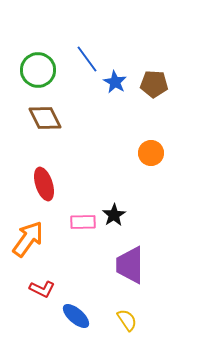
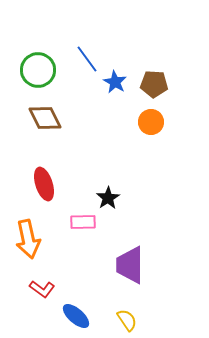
orange circle: moved 31 px up
black star: moved 6 px left, 17 px up
orange arrow: rotated 132 degrees clockwise
red L-shape: rotated 10 degrees clockwise
